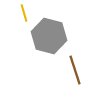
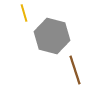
gray hexagon: moved 3 px right
